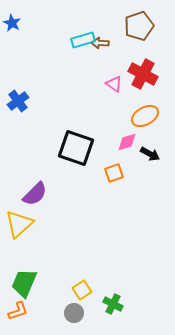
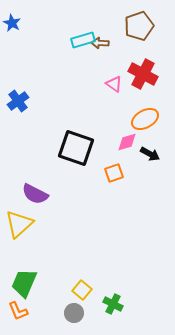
orange ellipse: moved 3 px down
purple semicircle: rotated 72 degrees clockwise
yellow square: rotated 18 degrees counterclockwise
orange L-shape: rotated 85 degrees clockwise
